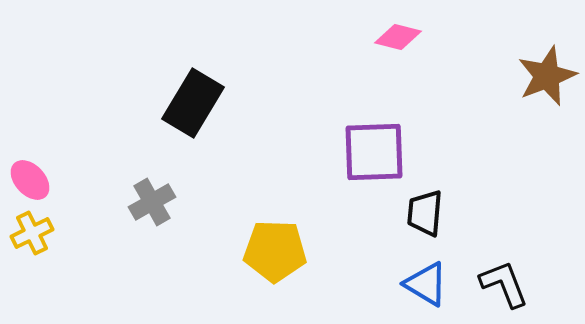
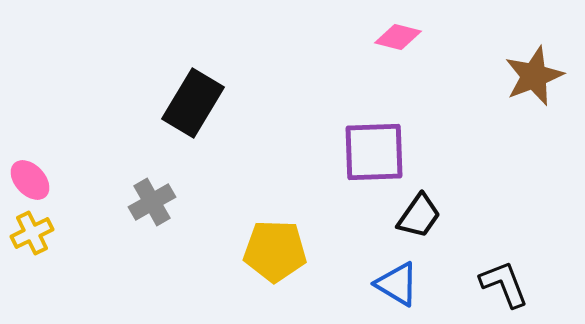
brown star: moved 13 px left
black trapezoid: moved 6 px left, 3 px down; rotated 150 degrees counterclockwise
blue triangle: moved 29 px left
